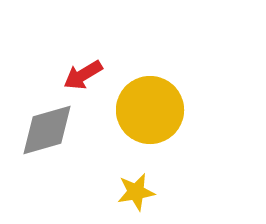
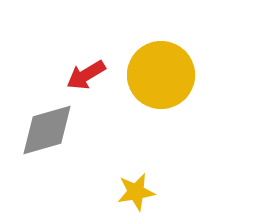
red arrow: moved 3 px right
yellow circle: moved 11 px right, 35 px up
